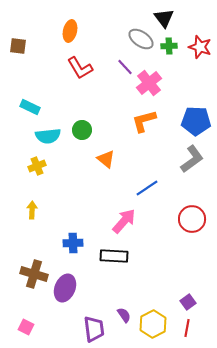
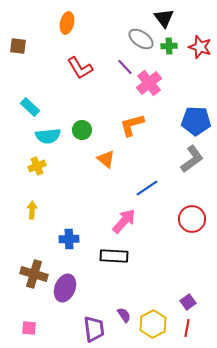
orange ellipse: moved 3 px left, 8 px up
cyan rectangle: rotated 18 degrees clockwise
orange L-shape: moved 12 px left, 4 px down
blue cross: moved 4 px left, 4 px up
pink square: moved 3 px right, 1 px down; rotated 21 degrees counterclockwise
